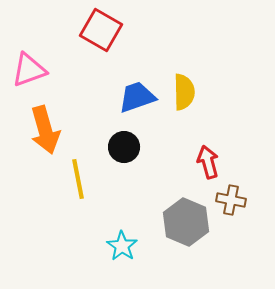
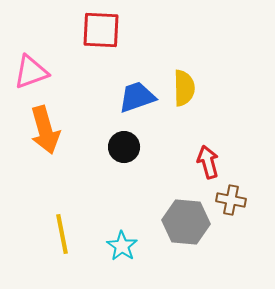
red square: rotated 27 degrees counterclockwise
pink triangle: moved 2 px right, 2 px down
yellow semicircle: moved 4 px up
yellow line: moved 16 px left, 55 px down
gray hexagon: rotated 18 degrees counterclockwise
